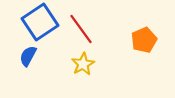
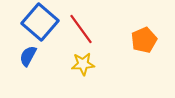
blue square: rotated 15 degrees counterclockwise
yellow star: rotated 25 degrees clockwise
